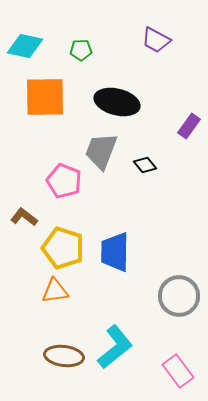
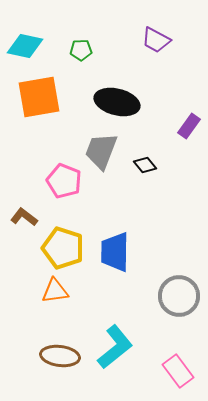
orange square: moved 6 px left; rotated 9 degrees counterclockwise
brown ellipse: moved 4 px left
